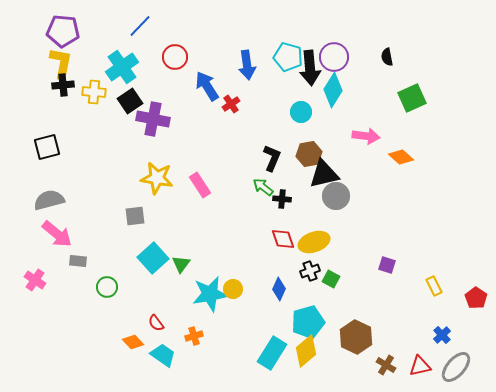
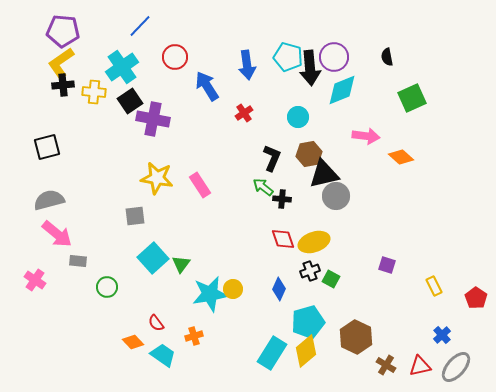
yellow L-shape at (61, 63): rotated 136 degrees counterclockwise
cyan diamond at (333, 90): moved 9 px right; rotated 36 degrees clockwise
red cross at (231, 104): moved 13 px right, 9 px down
cyan circle at (301, 112): moved 3 px left, 5 px down
